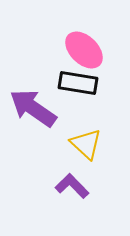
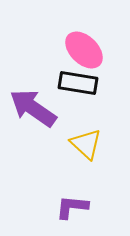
purple L-shape: moved 21 px down; rotated 40 degrees counterclockwise
